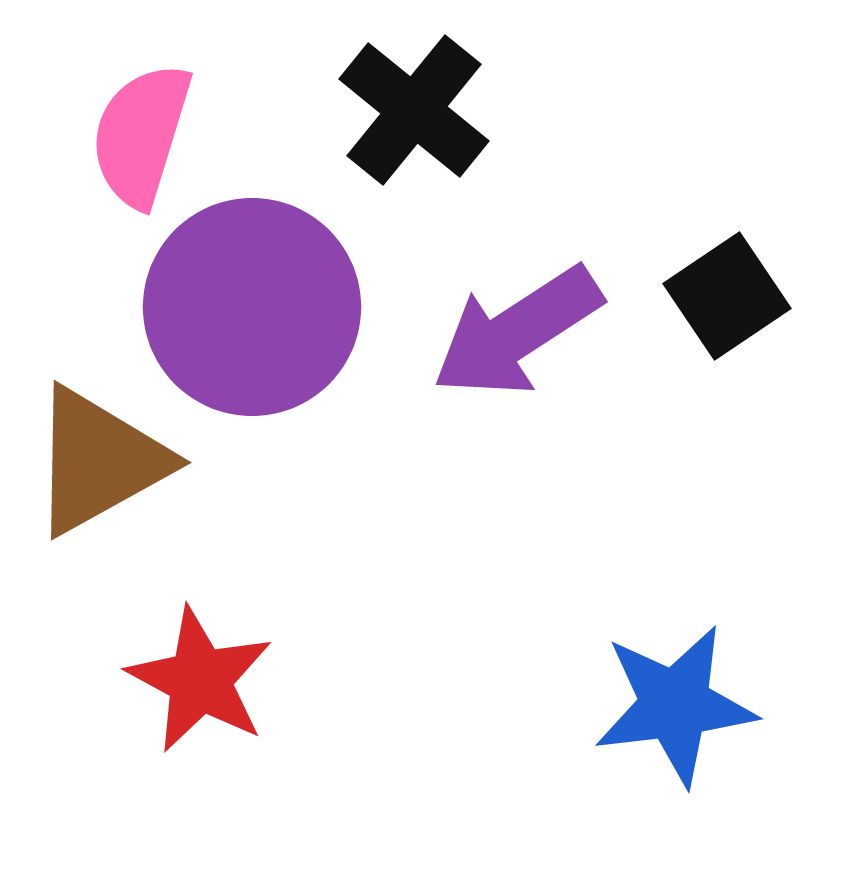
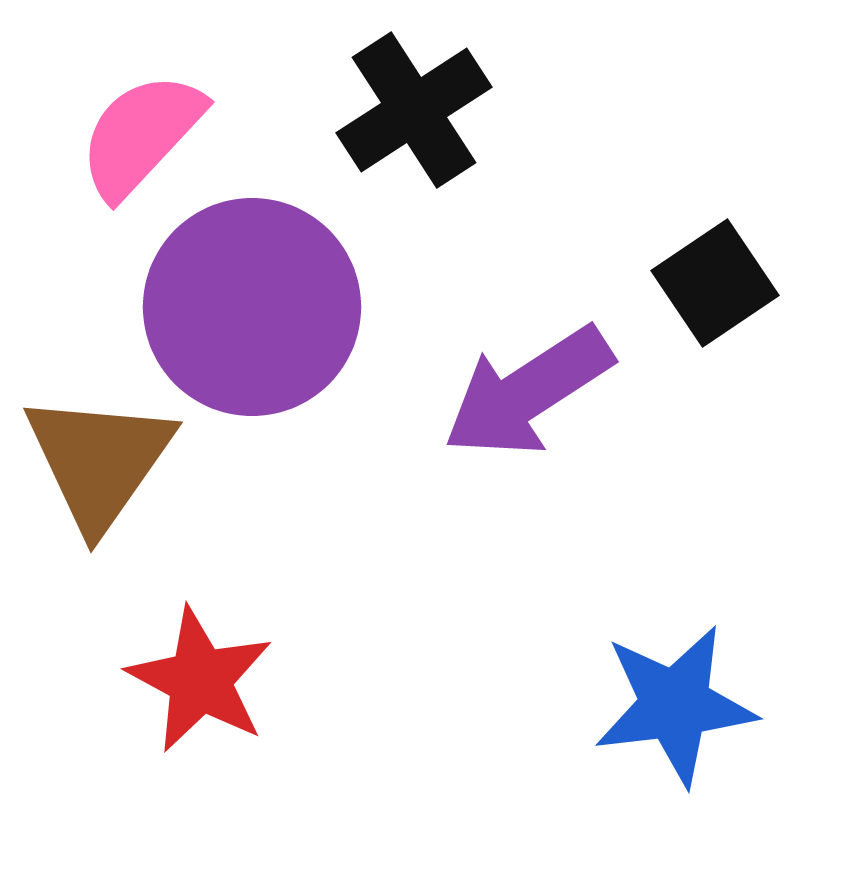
black cross: rotated 18 degrees clockwise
pink semicircle: rotated 26 degrees clockwise
black square: moved 12 px left, 13 px up
purple arrow: moved 11 px right, 60 px down
brown triangle: rotated 26 degrees counterclockwise
